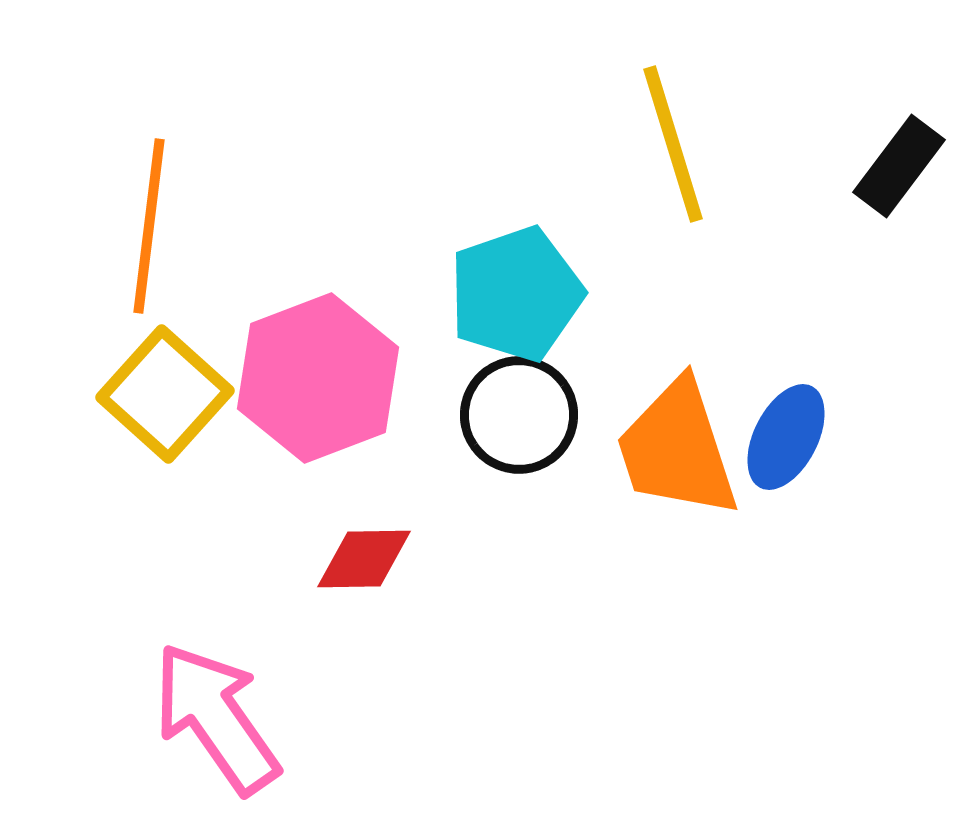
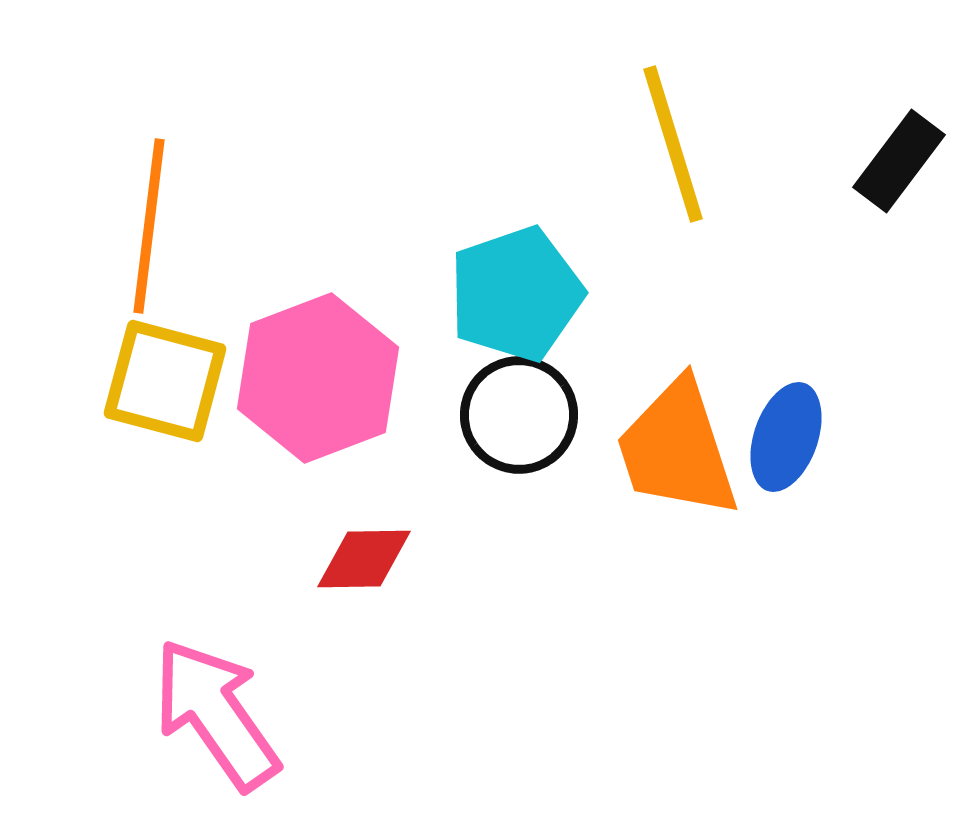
black rectangle: moved 5 px up
yellow square: moved 13 px up; rotated 27 degrees counterclockwise
blue ellipse: rotated 8 degrees counterclockwise
pink arrow: moved 4 px up
